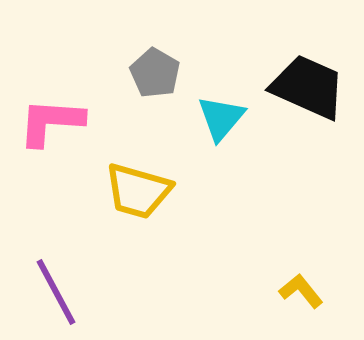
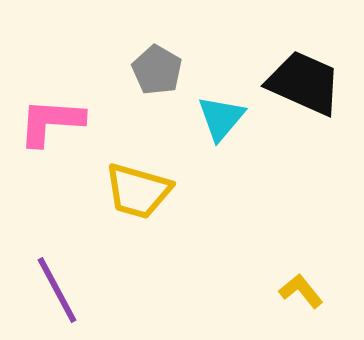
gray pentagon: moved 2 px right, 3 px up
black trapezoid: moved 4 px left, 4 px up
purple line: moved 1 px right, 2 px up
